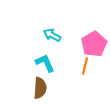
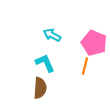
pink pentagon: moved 1 px up; rotated 20 degrees counterclockwise
